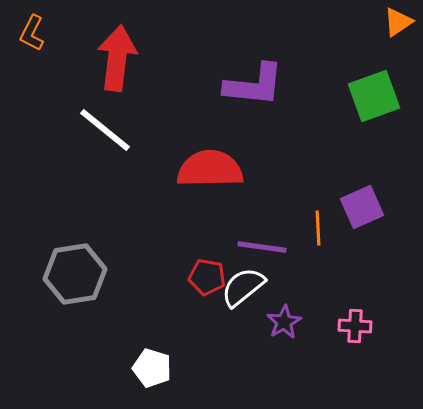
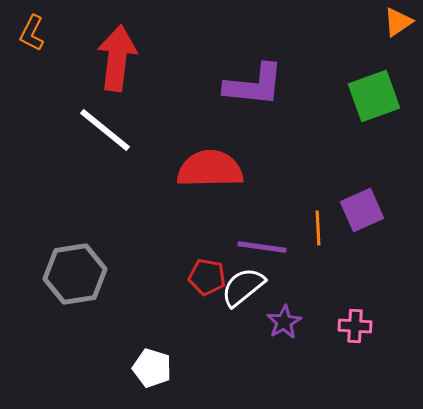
purple square: moved 3 px down
